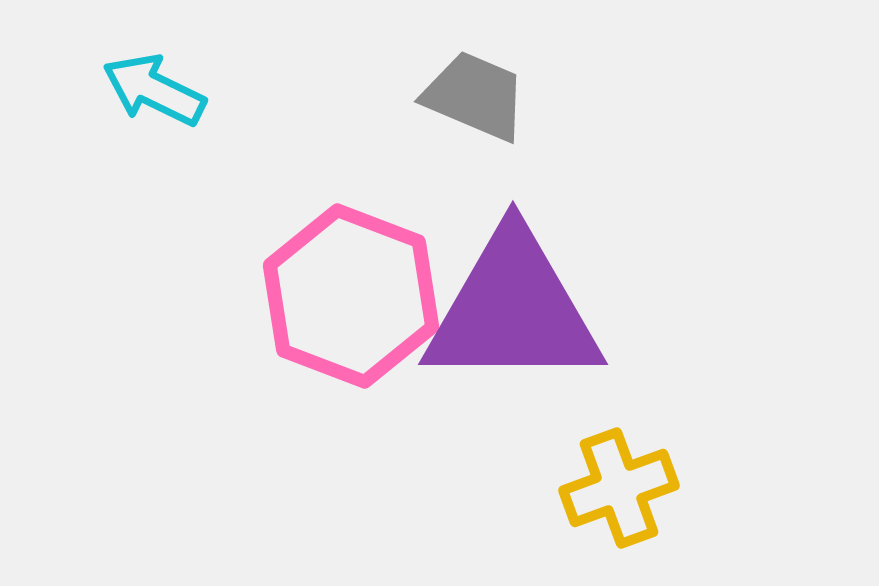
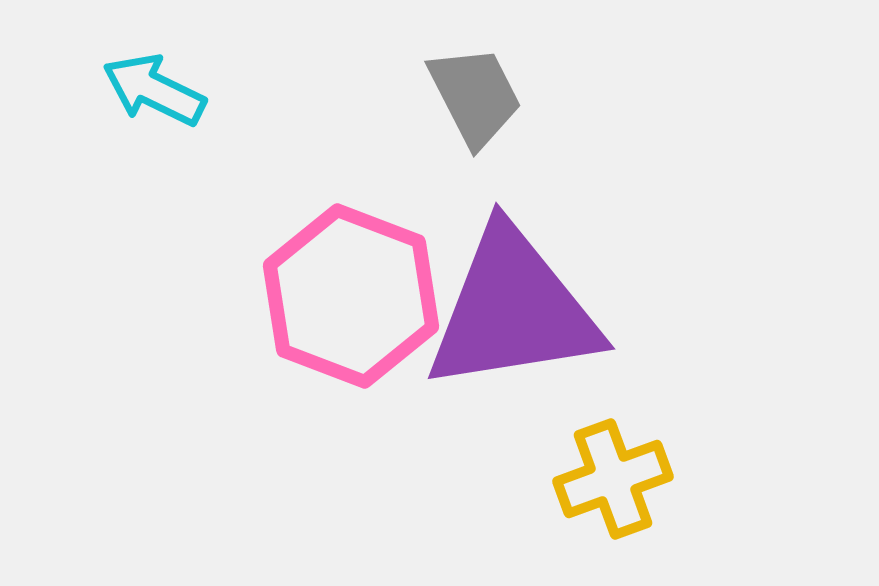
gray trapezoid: rotated 40 degrees clockwise
purple triangle: rotated 9 degrees counterclockwise
yellow cross: moved 6 px left, 9 px up
